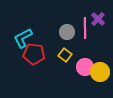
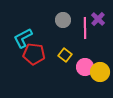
gray circle: moved 4 px left, 12 px up
